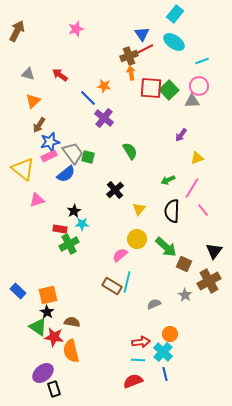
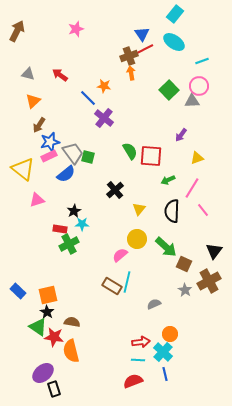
red square at (151, 88): moved 68 px down
gray star at (185, 295): moved 5 px up
